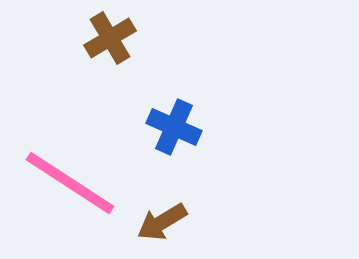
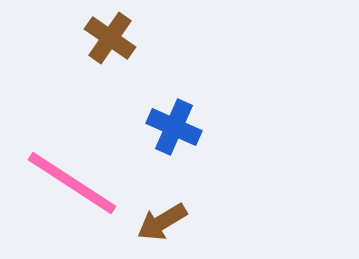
brown cross: rotated 24 degrees counterclockwise
pink line: moved 2 px right
